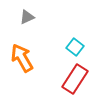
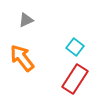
gray triangle: moved 1 px left, 3 px down
orange arrow: rotated 8 degrees counterclockwise
